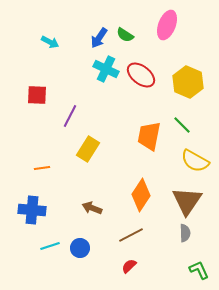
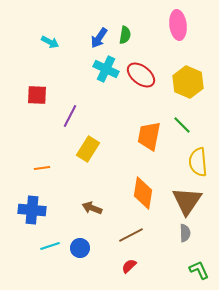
pink ellipse: moved 11 px right; rotated 28 degrees counterclockwise
green semicircle: rotated 114 degrees counterclockwise
yellow semicircle: moved 3 px right, 1 px down; rotated 56 degrees clockwise
orange diamond: moved 2 px right, 2 px up; rotated 24 degrees counterclockwise
